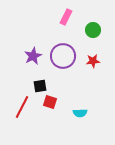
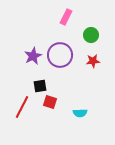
green circle: moved 2 px left, 5 px down
purple circle: moved 3 px left, 1 px up
